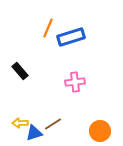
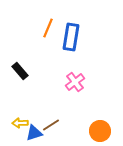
blue rectangle: rotated 64 degrees counterclockwise
pink cross: rotated 30 degrees counterclockwise
brown line: moved 2 px left, 1 px down
